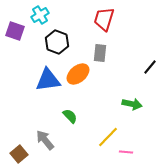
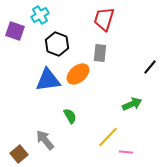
black hexagon: moved 2 px down
green arrow: rotated 36 degrees counterclockwise
green semicircle: rotated 14 degrees clockwise
